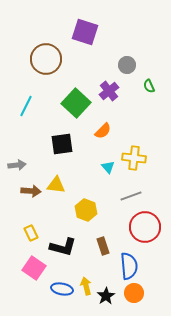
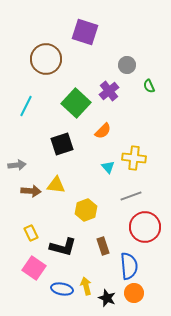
black square: rotated 10 degrees counterclockwise
yellow hexagon: rotated 20 degrees clockwise
black star: moved 1 px right, 2 px down; rotated 18 degrees counterclockwise
